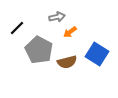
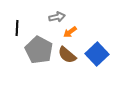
black line: rotated 42 degrees counterclockwise
blue square: rotated 15 degrees clockwise
brown semicircle: moved 7 px up; rotated 54 degrees clockwise
